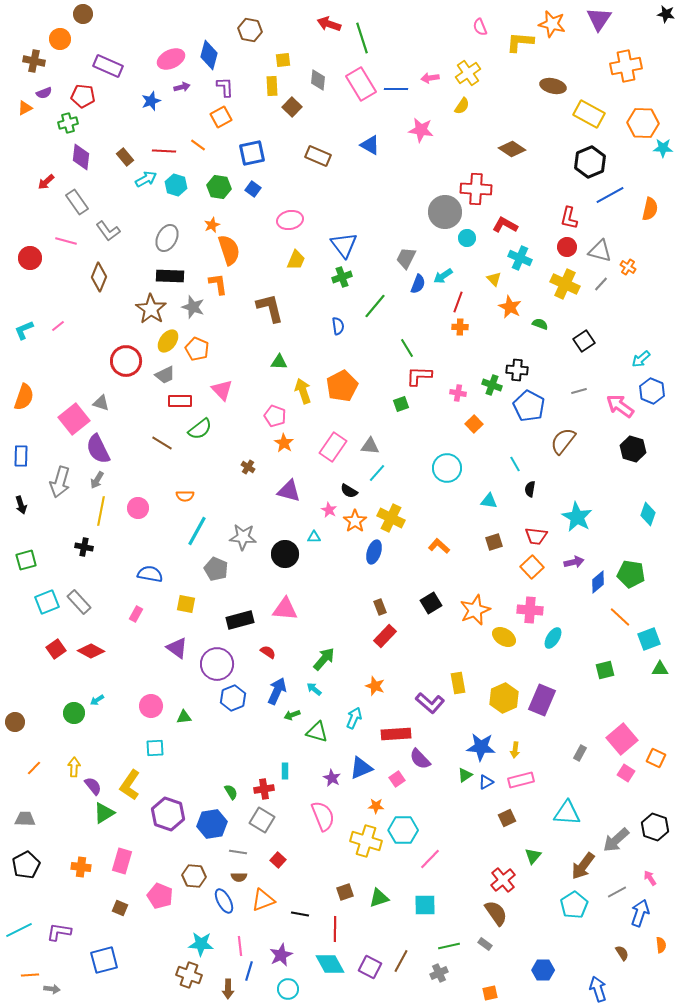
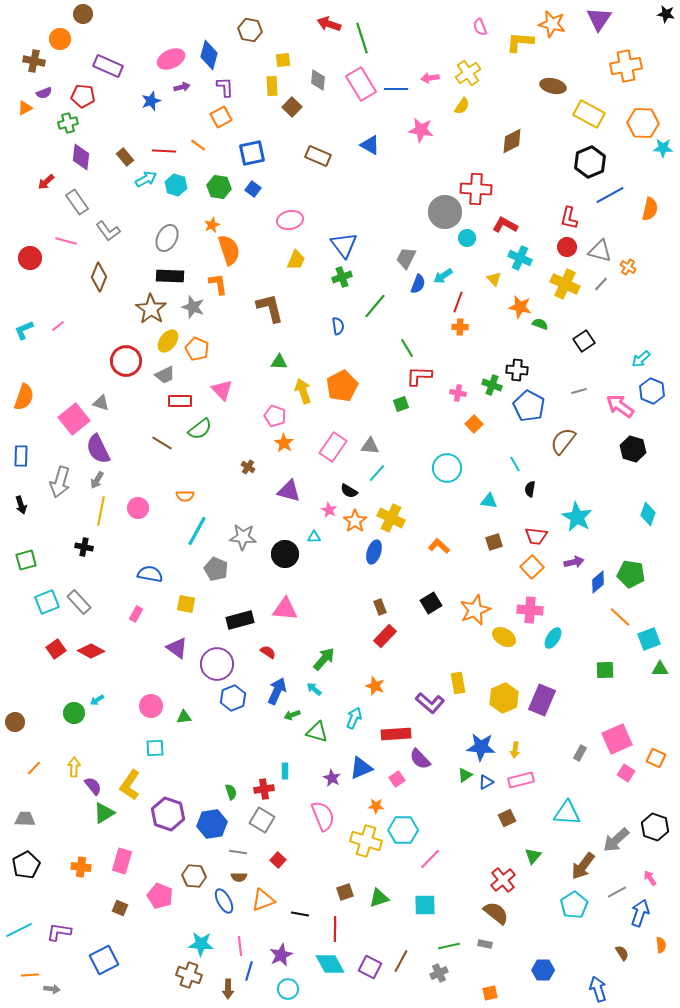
brown diamond at (512, 149): moved 8 px up; rotated 60 degrees counterclockwise
orange star at (510, 307): moved 10 px right; rotated 15 degrees counterclockwise
green square at (605, 670): rotated 12 degrees clockwise
pink square at (622, 739): moved 5 px left; rotated 16 degrees clockwise
green semicircle at (231, 792): rotated 14 degrees clockwise
brown semicircle at (496, 913): rotated 16 degrees counterclockwise
gray rectangle at (485, 944): rotated 24 degrees counterclockwise
blue square at (104, 960): rotated 12 degrees counterclockwise
